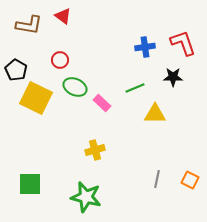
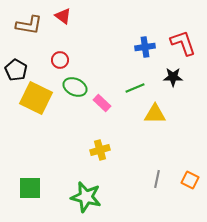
yellow cross: moved 5 px right
green square: moved 4 px down
